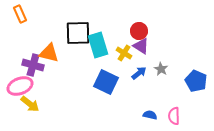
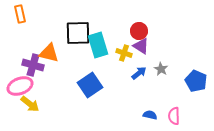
orange rectangle: rotated 12 degrees clockwise
yellow cross: rotated 14 degrees counterclockwise
blue square: moved 16 px left, 3 px down; rotated 30 degrees clockwise
